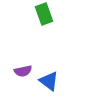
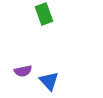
blue triangle: rotated 10 degrees clockwise
